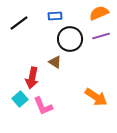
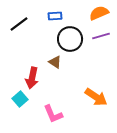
black line: moved 1 px down
pink L-shape: moved 10 px right, 8 px down
